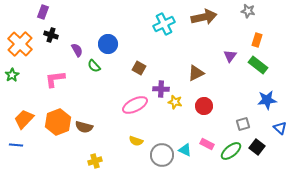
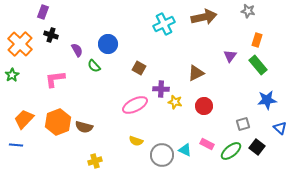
green rectangle: rotated 12 degrees clockwise
